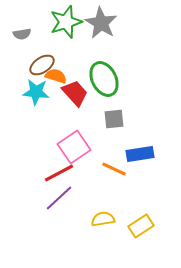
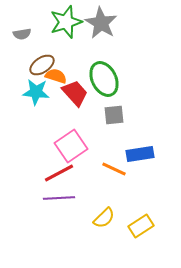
gray square: moved 4 px up
pink square: moved 3 px left, 1 px up
purple line: rotated 40 degrees clockwise
yellow semicircle: moved 1 px right, 1 px up; rotated 145 degrees clockwise
